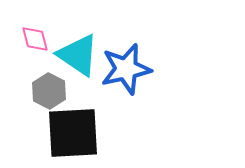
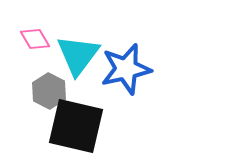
pink diamond: rotated 16 degrees counterclockwise
cyan triangle: rotated 33 degrees clockwise
black square: moved 3 px right, 7 px up; rotated 16 degrees clockwise
